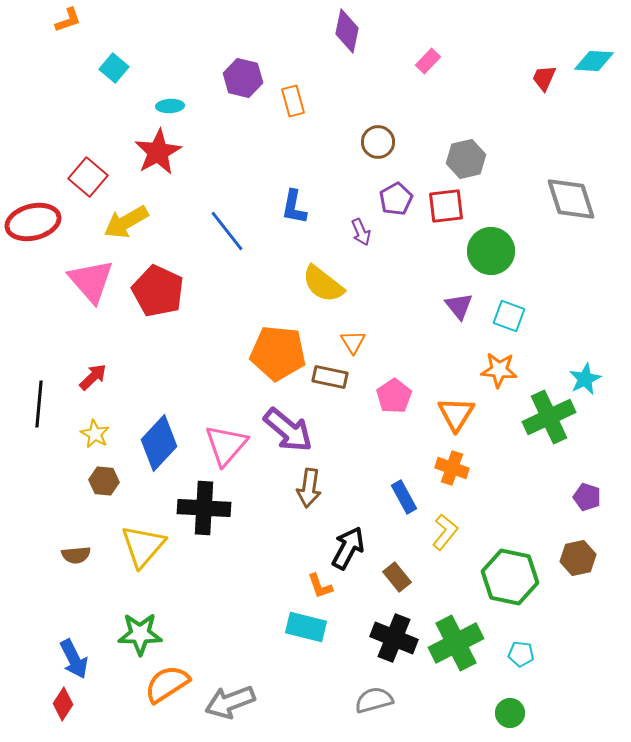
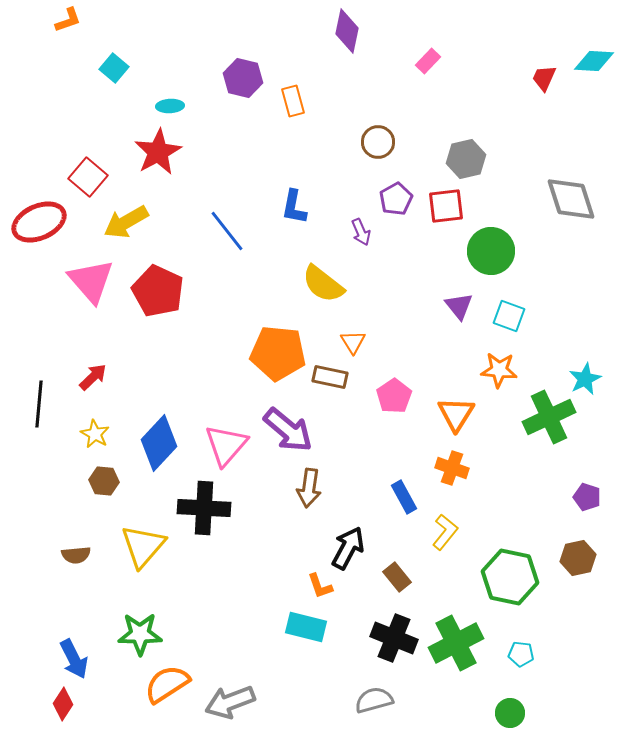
red ellipse at (33, 222): moved 6 px right; rotated 10 degrees counterclockwise
